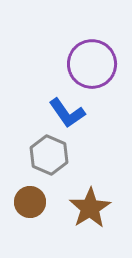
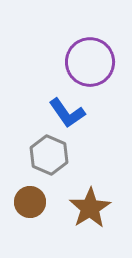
purple circle: moved 2 px left, 2 px up
